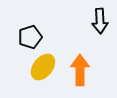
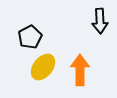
black pentagon: rotated 10 degrees counterclockwise
